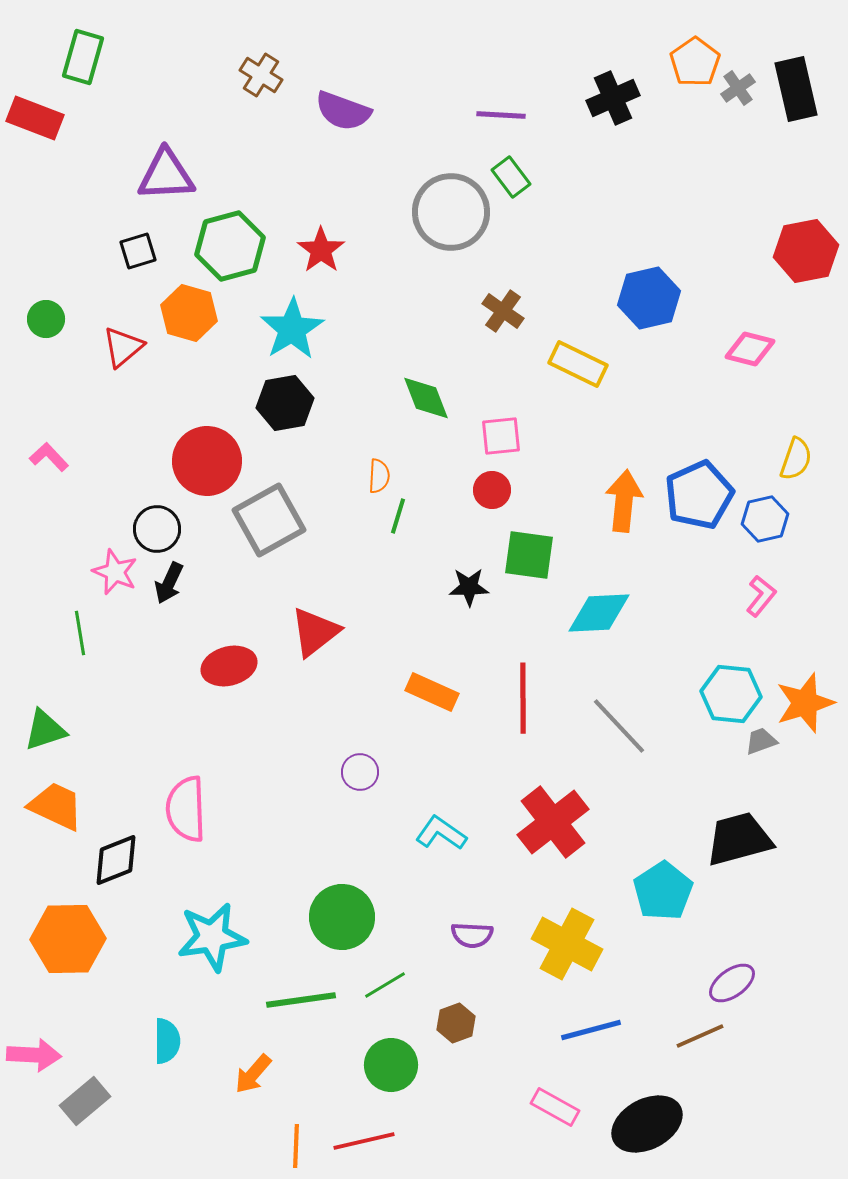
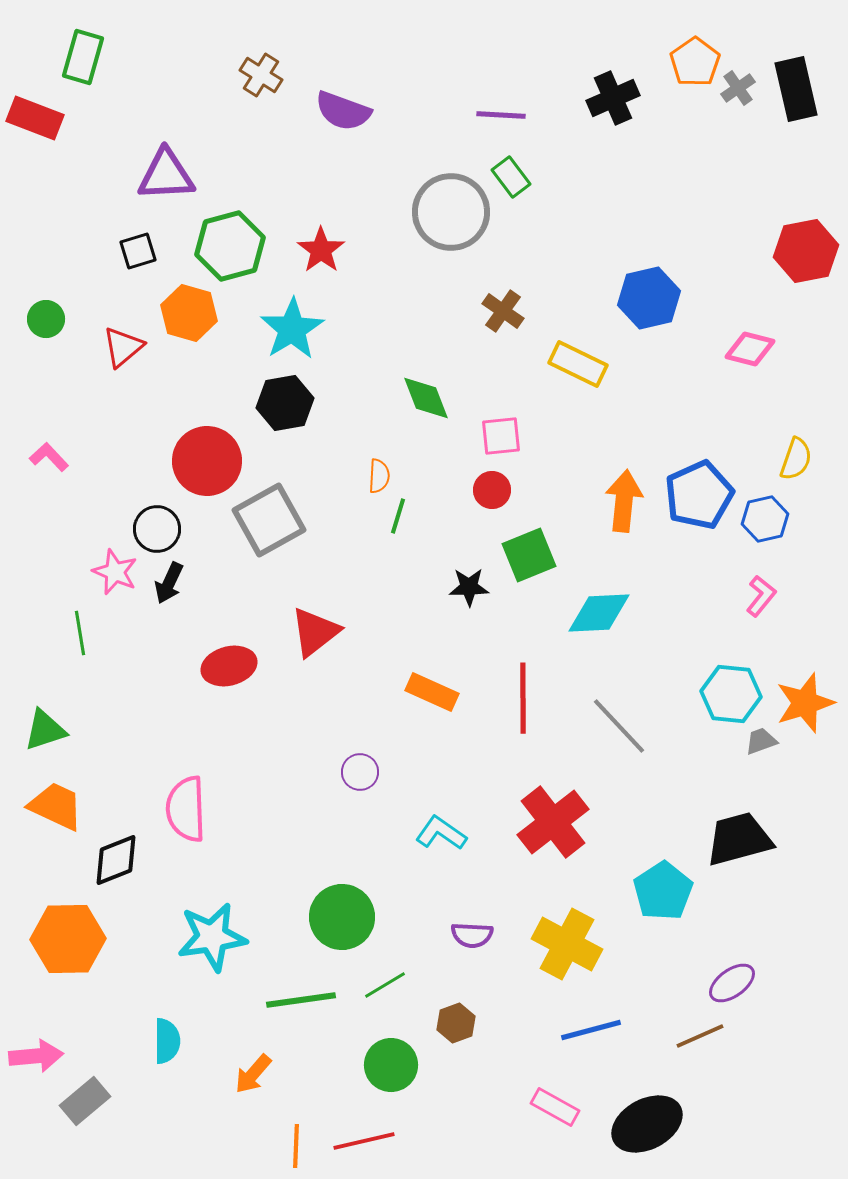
green square at (529, 555): rotated 30 degrees counterclockwise
pink arrow at (34, 1055): moved 2 px right, 1 px down; rotated 8 degrees counterclockwise
